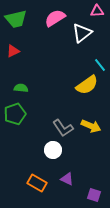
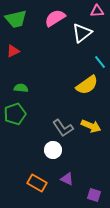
cyan line: moved 3 px up
